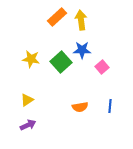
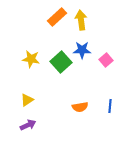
pink square: moved 4 px right, 7 px up
